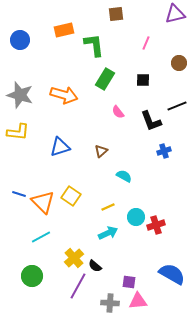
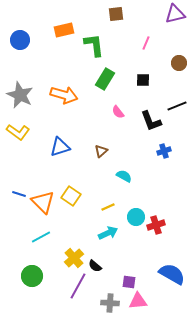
gray star: rotated 8 degrees clockwise
yellow L-shape: rotated 30 degrees clockwise
